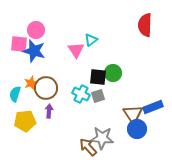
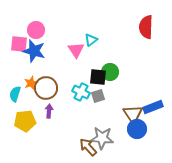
red semicircle: moved 1 px right, 2 px down
green circle: moved 3 px left, 1 px up
cyan cross: moved 2 px up
